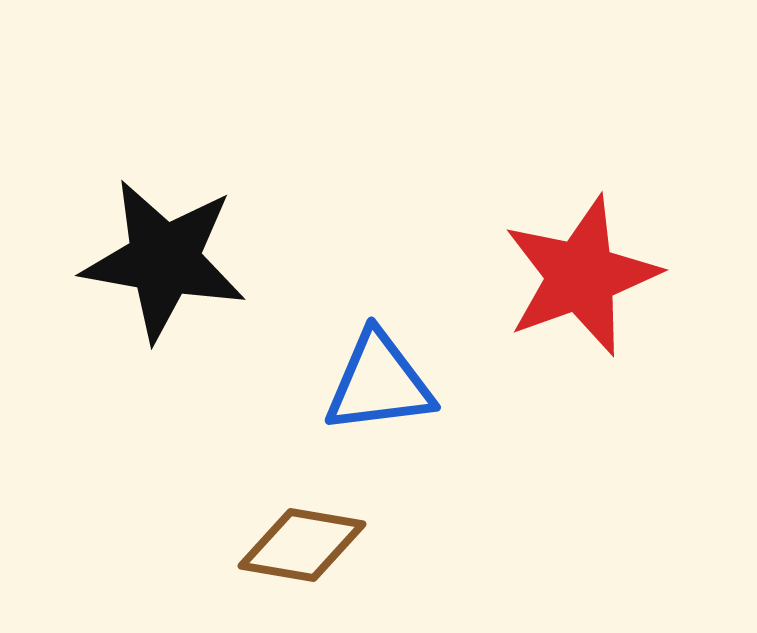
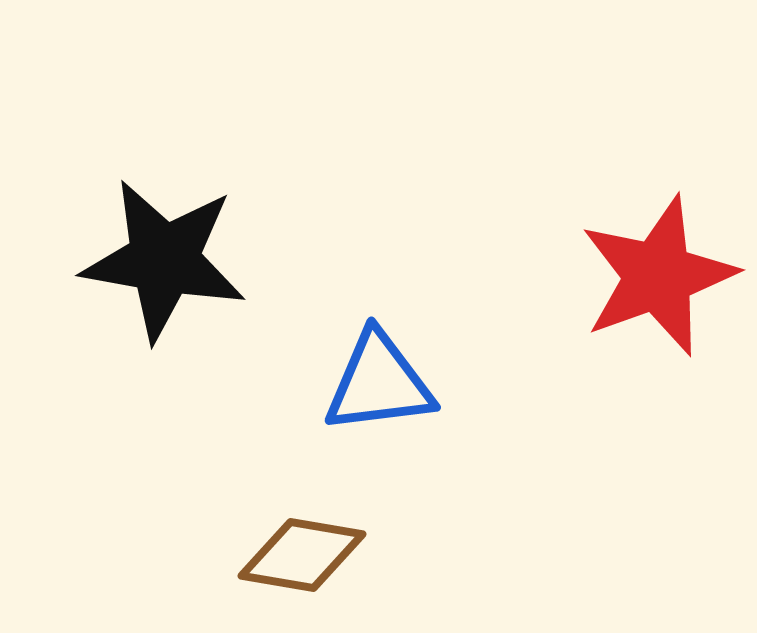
red star: moved 77 px right
brown diamond: moved 10 px down
